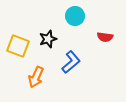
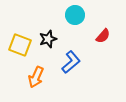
cyan circle: moved 1 px up
red semicircle: moved 2 px left, 1 px up; rotated 56 degrees counterclockwise
yellow square: moved 2 px right, 1 px up
